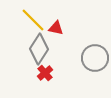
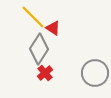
yellow line: moved 3 px up
red triangle: moved 3 px left; rotated 21 degrees clockwise
gray circle: moved 15 px down
